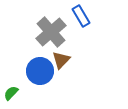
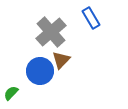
blue rectangle: moved 10 px right, 2 px down
